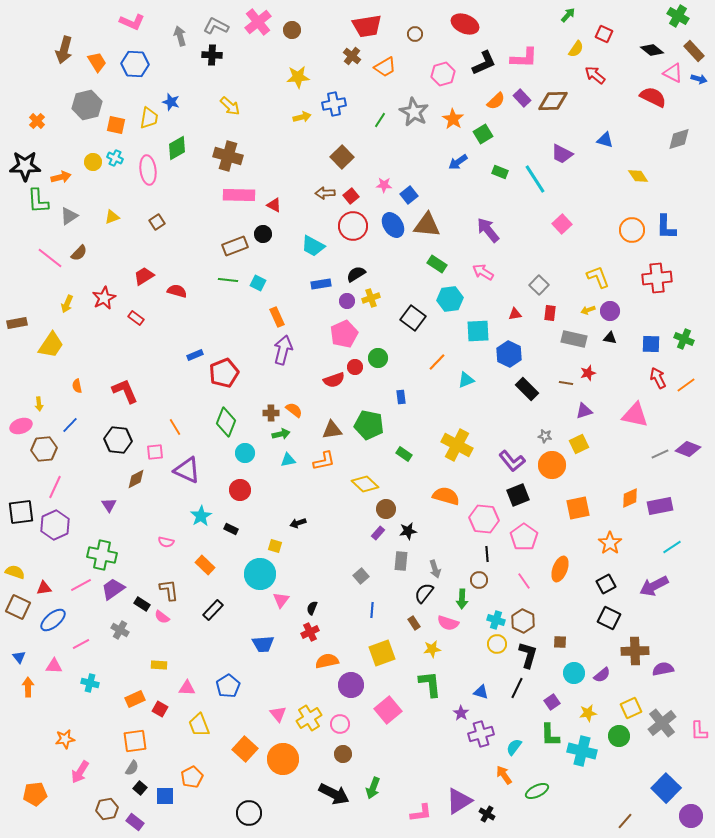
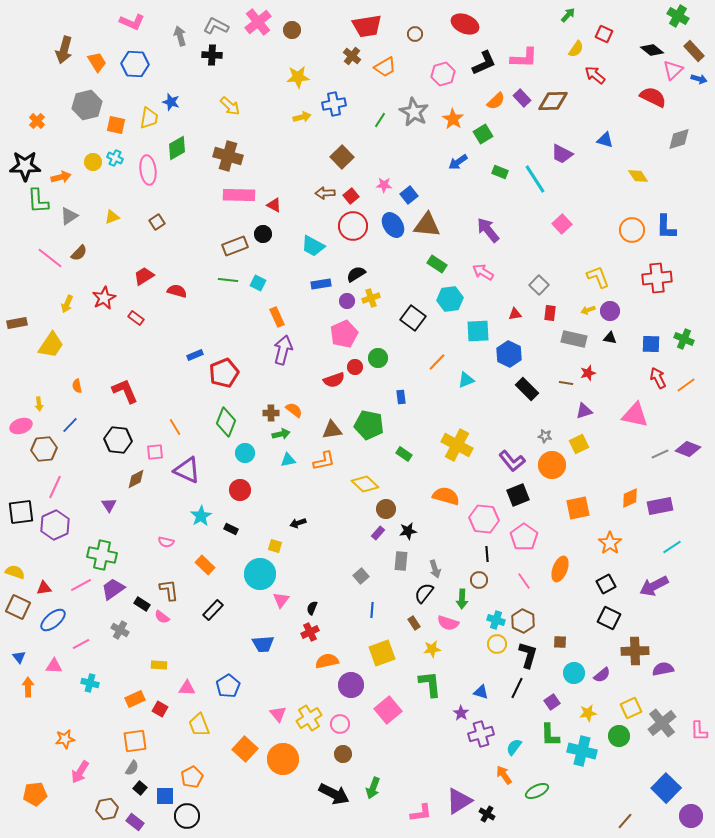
pink triangle at (673, 73): moved 3 px up; rotated 50 degrees clockwise
black circle at (249, 813): moved 62 px left, 3 px down
